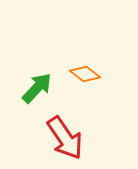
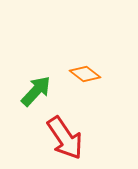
green arrow: moved 1 px left, 3 px down
